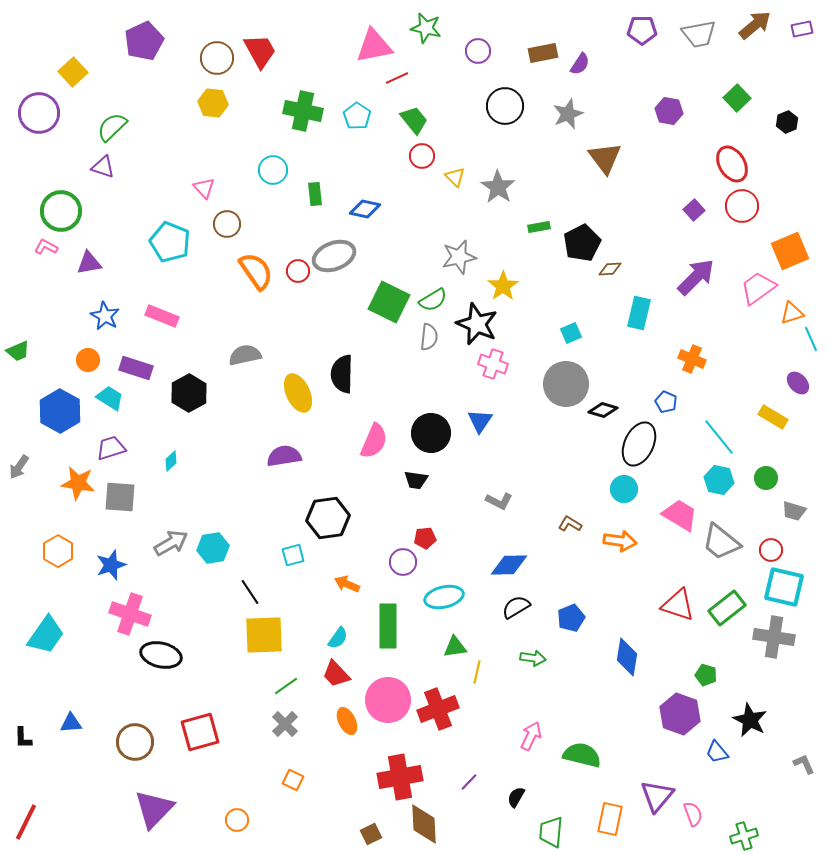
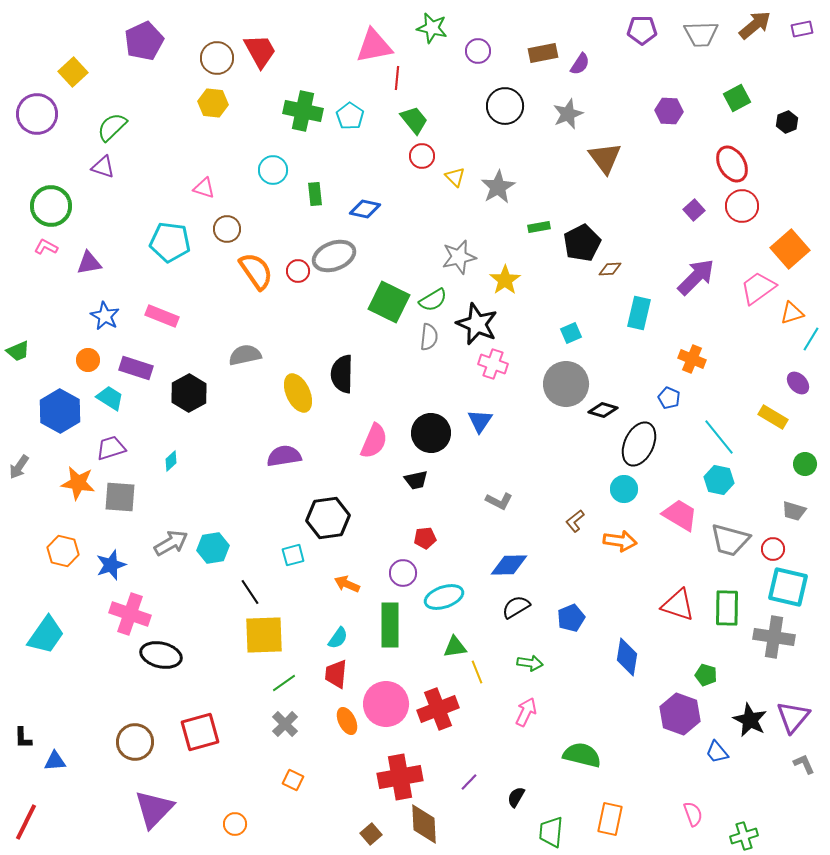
green star at (426, 28): moved 6 px right
gray trapezoid at (699, 34): moved 2 px right; rotated 9 degrees clockwise
red line at (397, 78): rotated 60 degrees counterclockwise
green square at (737, 98): rotated 16 degrees clockwise
purple hexagon at (669, 111): rotated 8 degrees counterclockwise
purple circle at (39, 113): moved 2 px left, 1 px down
cyan pentagon at (357, 116): moved 7 px left
gray star at (498, 187): rotated 8 degrees clockwise
pink triangle at (204, 188): rotated 30 degrees counterclockwise
green circle at (61, 211): moved 10 px left, 5 px up
brown circle at (227, 224): moved 5 px down
cyan pentagon at (170, 242): rotated 15 degrees counterclockwise
orange square at (790, 251): moved 2 px up; rotated 18 degrees counterclockwise
yellow star at (503, 286): moved 2 px right, 6 px up
cyan line at (811, 339): rotated 55 degrees clockwise
blue pentagon at (666, 402): moved 3 px right, 4 px up
green circle at (766, 478): moved 39 px right, 14 px up
black trapezoid at (416, 480): rotated 20 degrees counterclockwise
brown L-shape at (570, 524): moved 5 px right, 3 px up; rotated 70 degrees counterclockwise
gray trapezoid at (721, 542): moved 9 px right, 2 px up; rotated 24 degrees counterclockwise
red circle at (771, 550): moved 2 px right, 1 px up
orange hexagon at (58, 551): moved 5 px right; rotated 16 degrees counterclockwise
purple circle at (403, 562): moved 11 px down
cyan square at (784, 587): moved 4 px right
cyan ellipse at (444, 597): rotated 6 degrees counterclockwise
green rectangle at (727, 608): rotated 51 degrees counterclockwise
green rectangle at (388, 626): moved 2 px right, 1 px up
green arrow at (533, 658): moved 3 px left, 5 px down
yellow line at (477, 672): rotated 35 degrees counterclockwise
red trapezoid at (336, 674): rotated 48 degrees clockwise
green line at (286, 686): moved 2 px left, 3 px up
pink circle at (388, 700): moved 2 px left, 4 px down
blue triangle at (71, 723): moved 16 px left, 38 px down
pink arrow at (531, 736): moved 5 px left, 24 px up
purple triangle at (657, 796): moved 136 px right, 79 px up
orange circle at (237, 820): moved 2 px left, 4 px down
brown square at (371, 834): rotated 15 degrees counterclockwise
